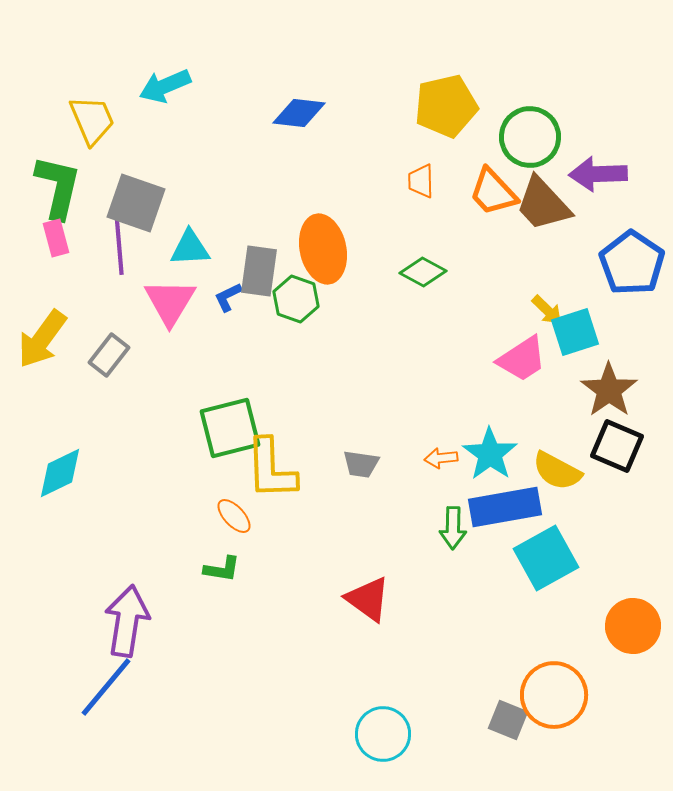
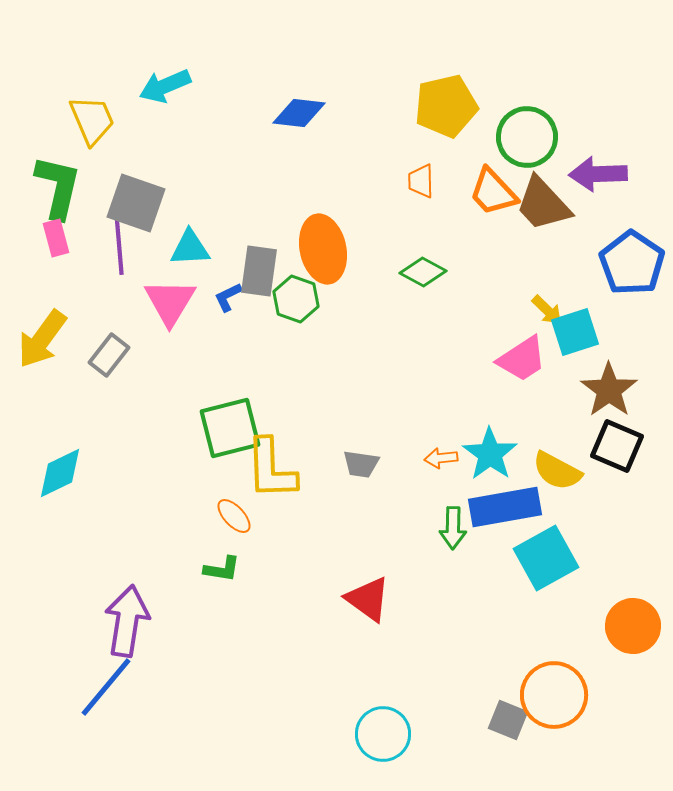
green circle at (530, 137): moved 3 px left
